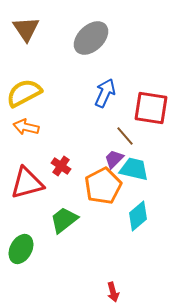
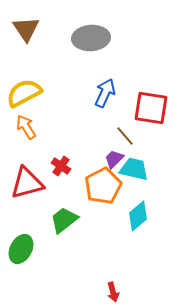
gray ellipse: rotated 39 degrees clockwise
orange arrow: rotated 45 degrees clockwise
